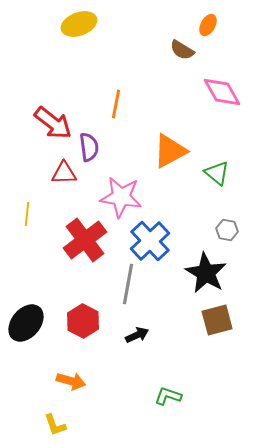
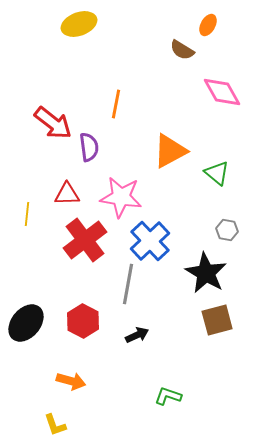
red triangle: moved 3 px right, 21 px down
